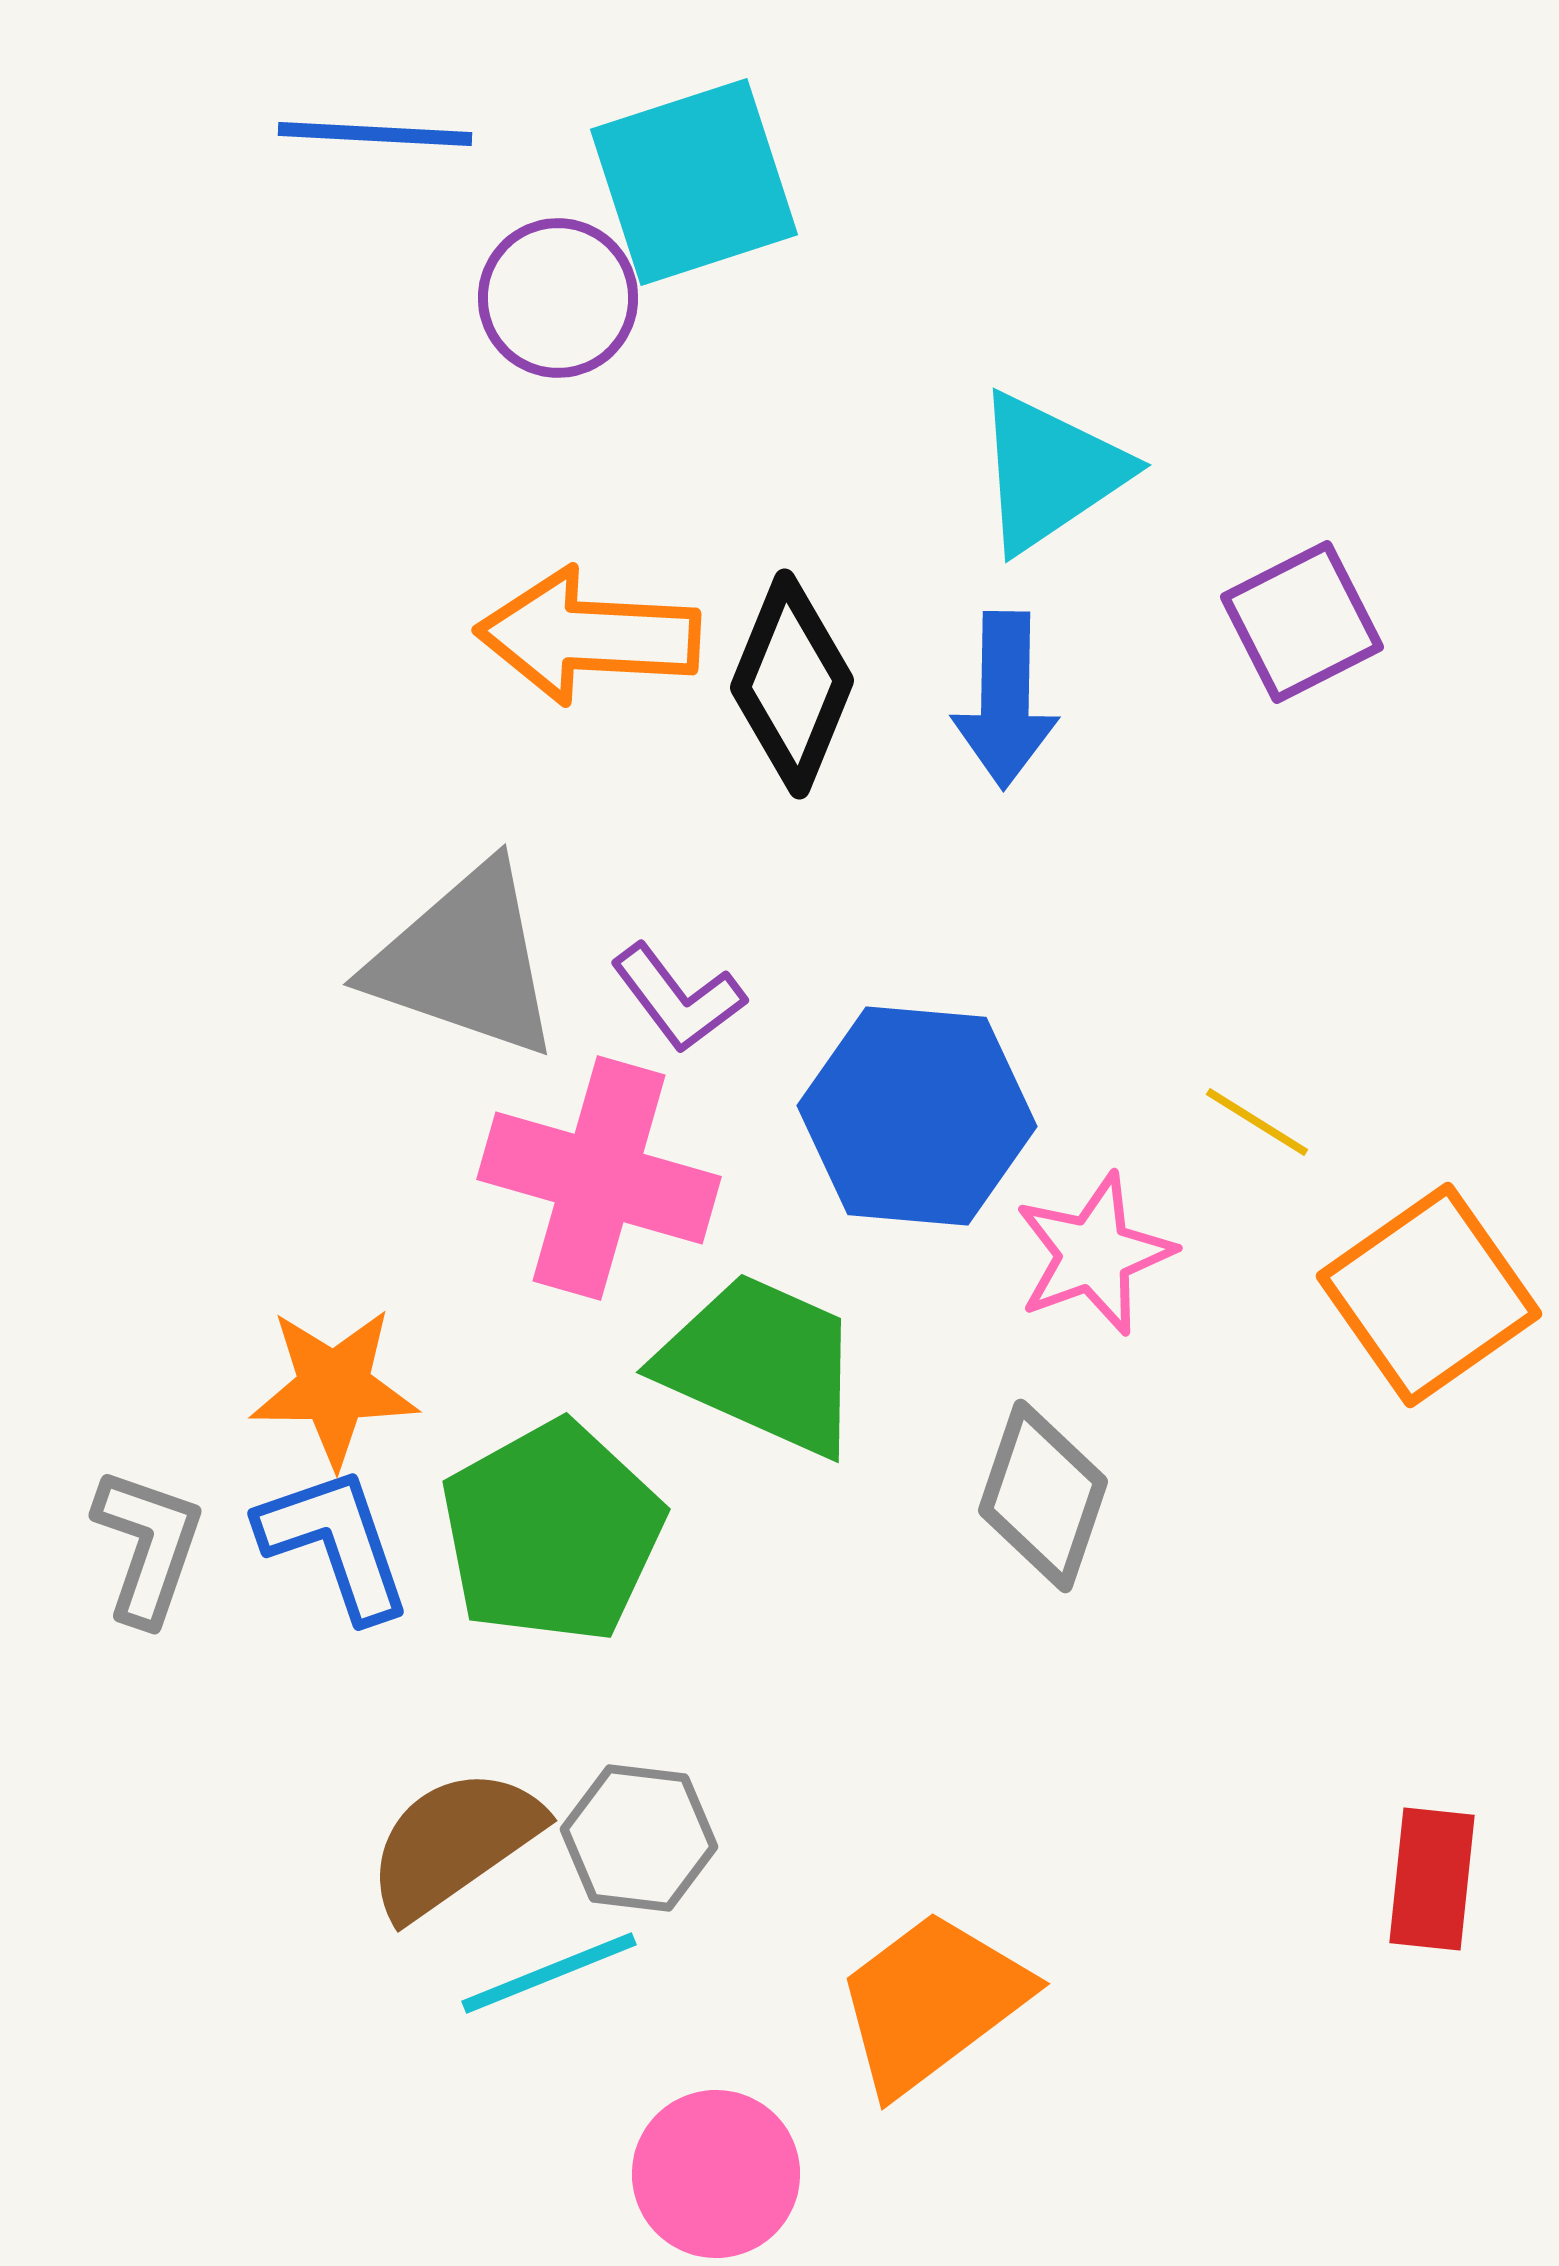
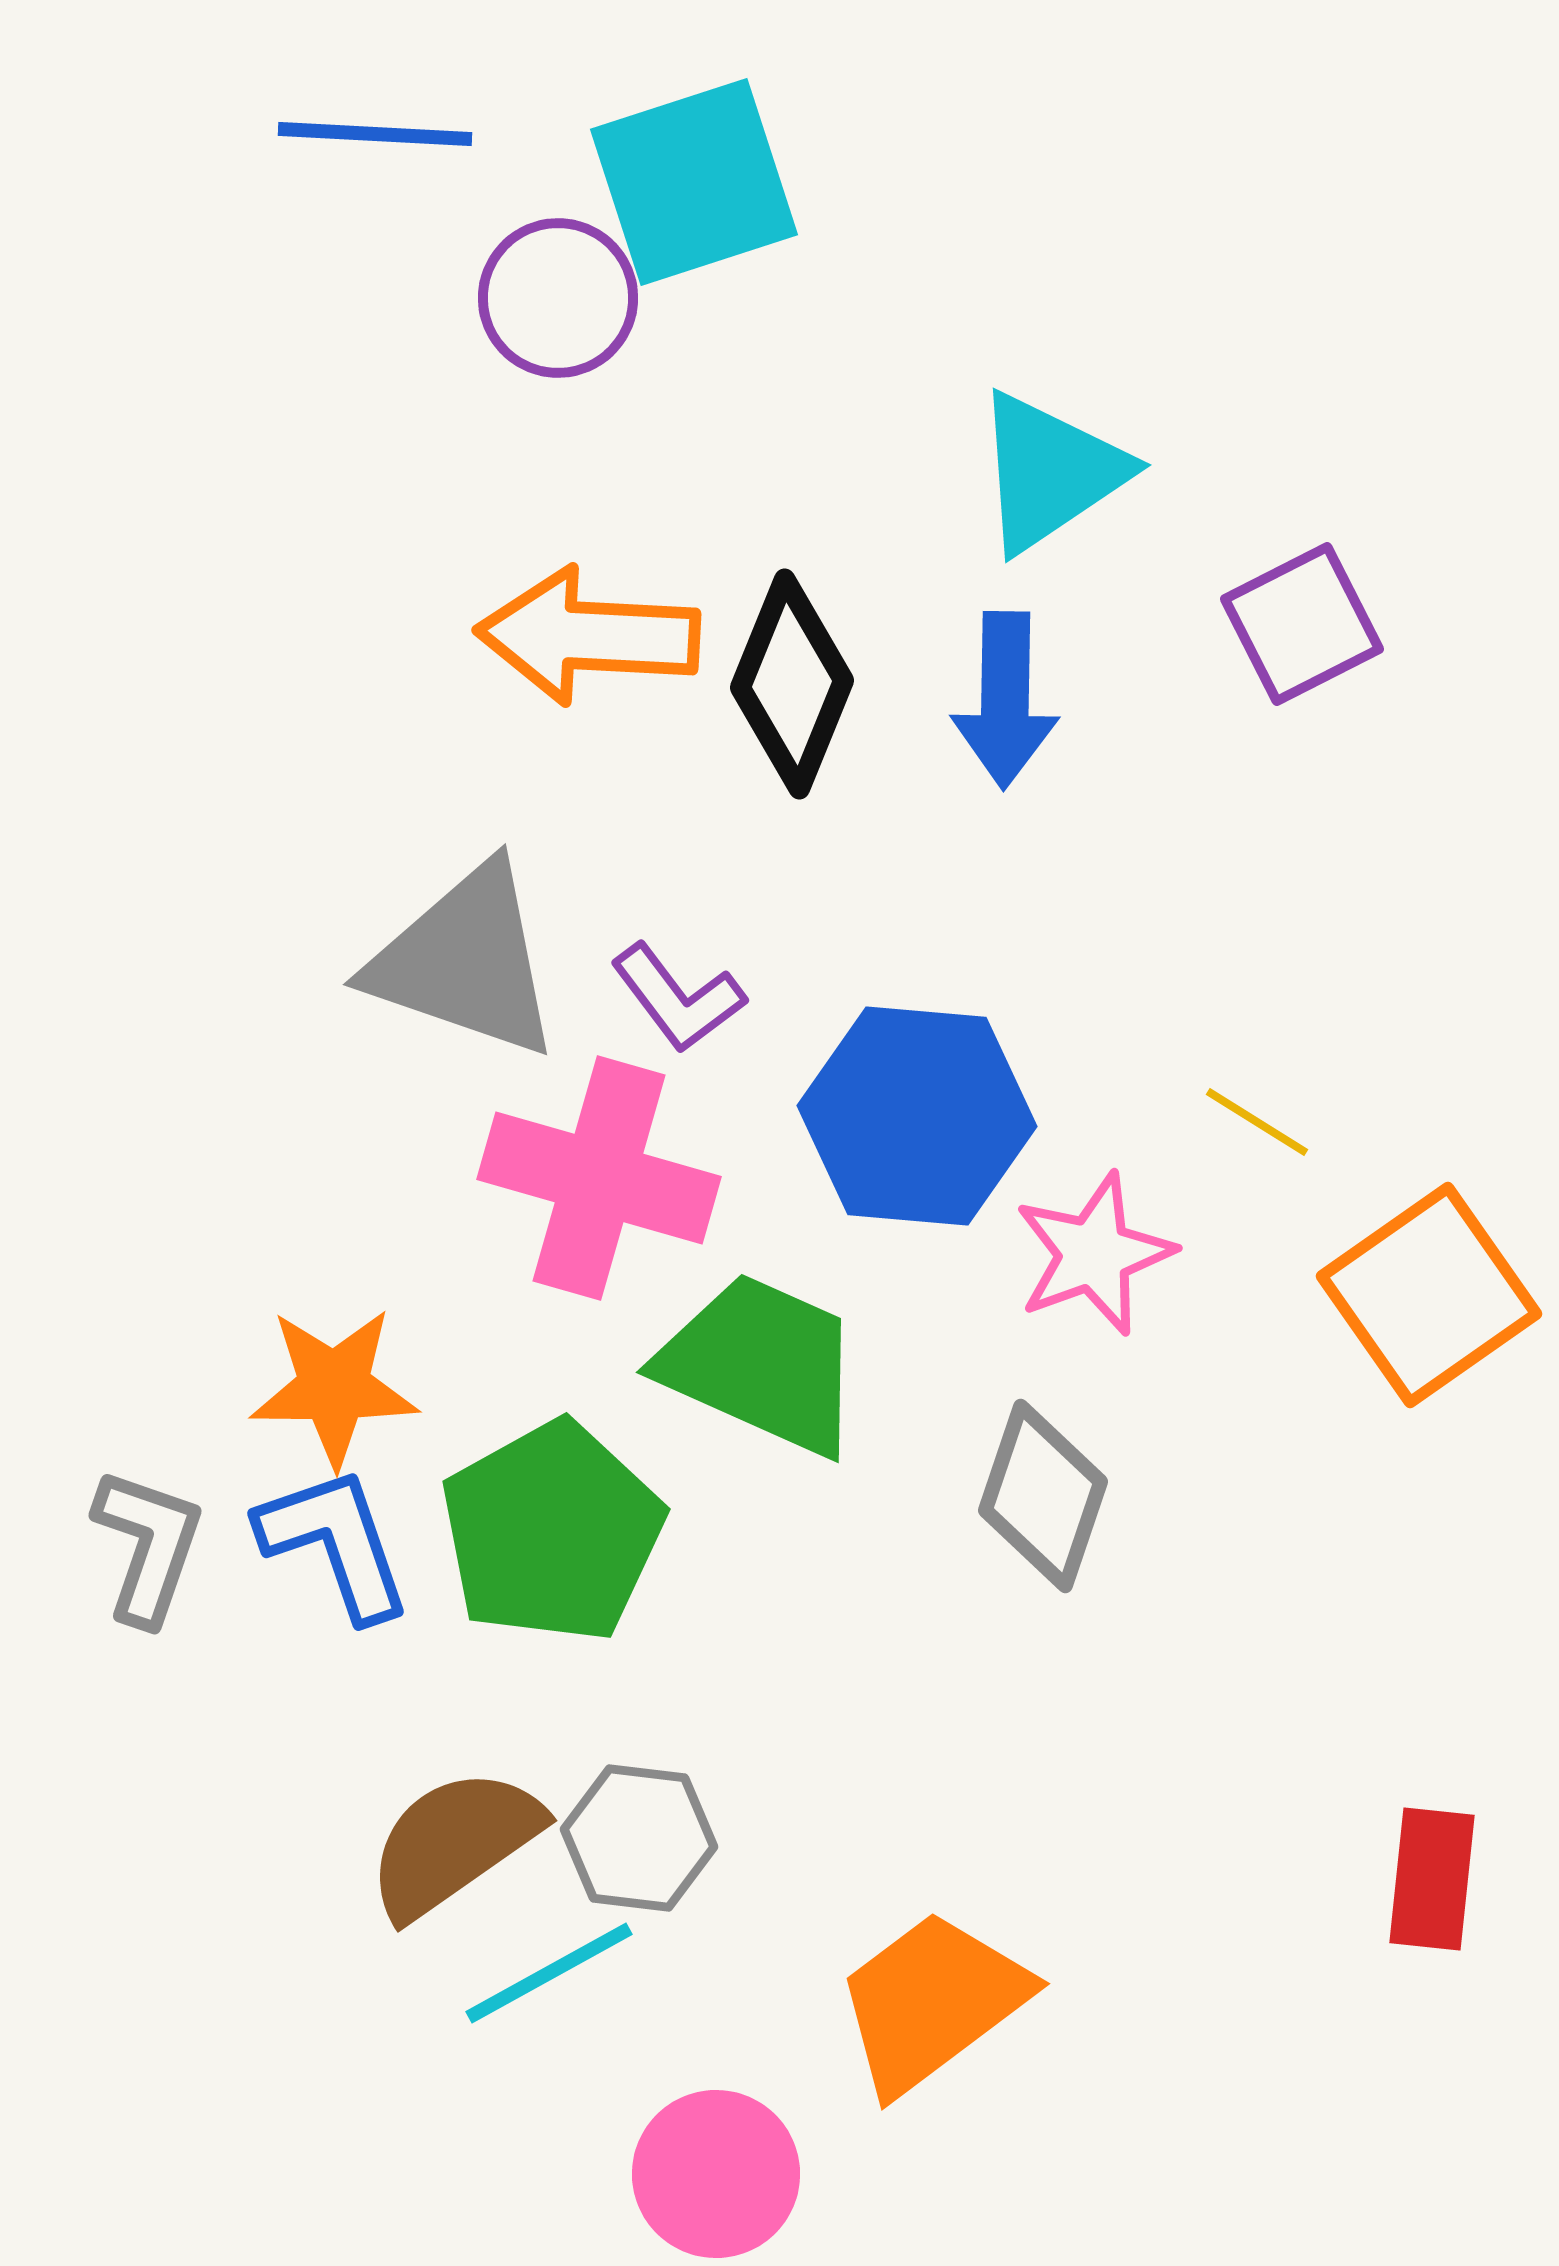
purple square: moved 2 px down
cyan line: rotated 7 degrees counterclockwise
